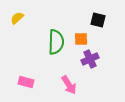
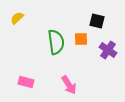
black square: moved 1 px left, 1 px down
green semicircle: rotated 10 degrees counterclockwise
purple cross: moved 18 px right, 9 px up; rotated 30 degrees counterclockwise
